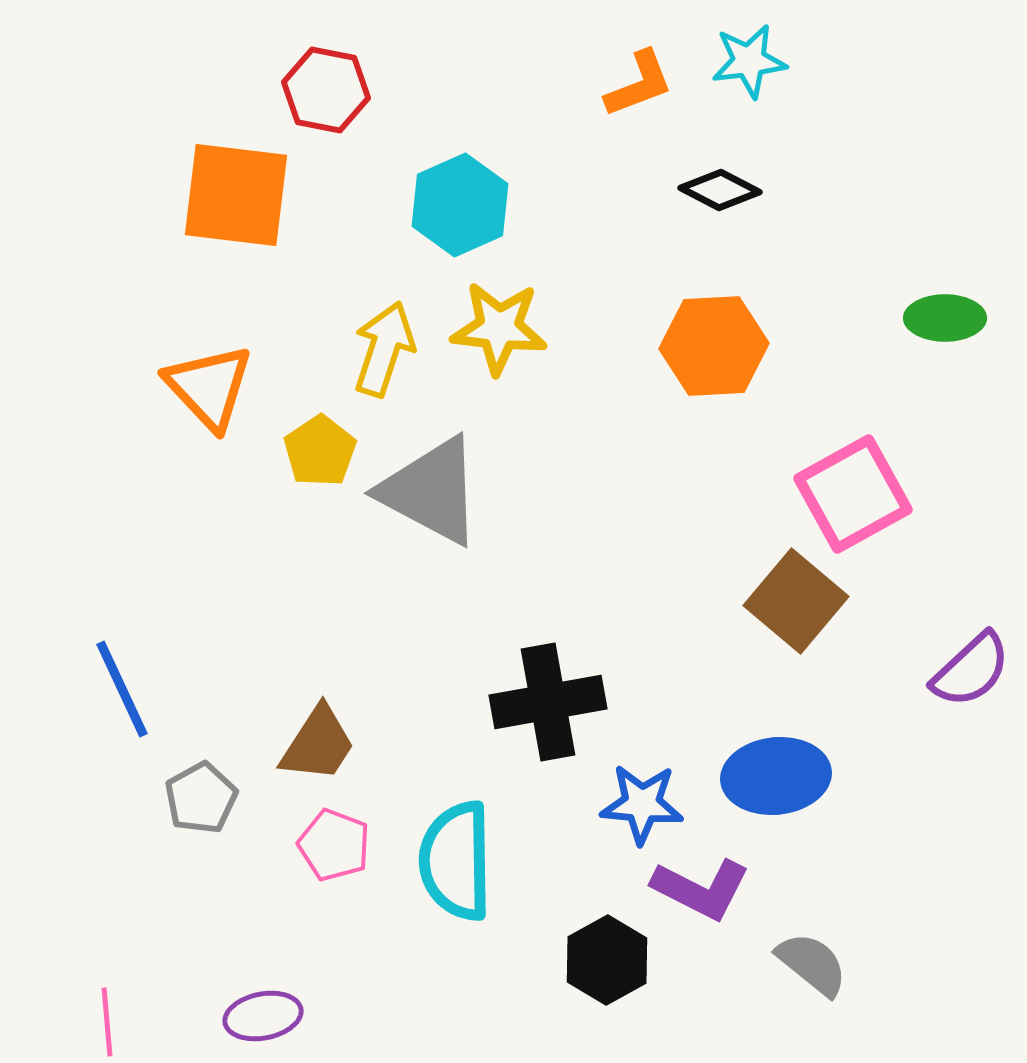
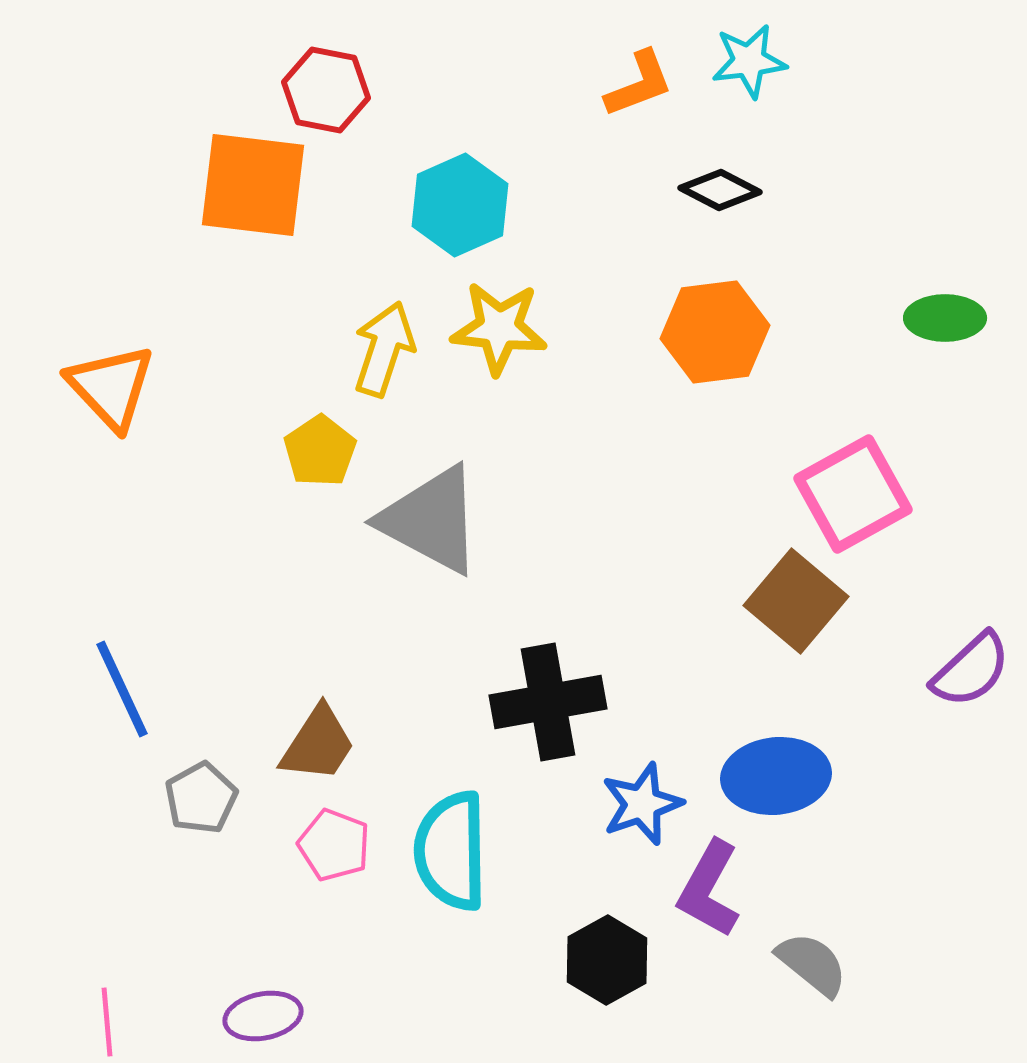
orange square: moved 17 px right, 10 px up
orange hexagon: moved 1 px right, 14 px up; rotated 4 degrees counterclockwise
orange triangle: moved 98 px left
gray triangle: moved 29 px down
blue star: rotated 24 degrees counterclockwise
cyan semicircle: moved 5 px left, 10 px up
purple L-shape: moved 8 px right; rotated 92 degrees clockwise
